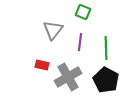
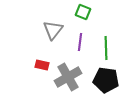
black pentagon: rotated 20 degrees counterclockwise
